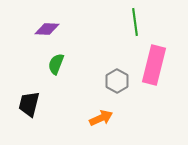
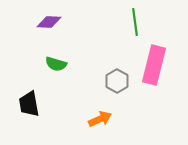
purple diamond: moved 2 px right, 7 px up
green semicircle: rotated 95 degrees counterclockwise
black trapezoid: rotated 24 degrees counterclockwise
orange arrow: moved 1 px left, 1 px down
